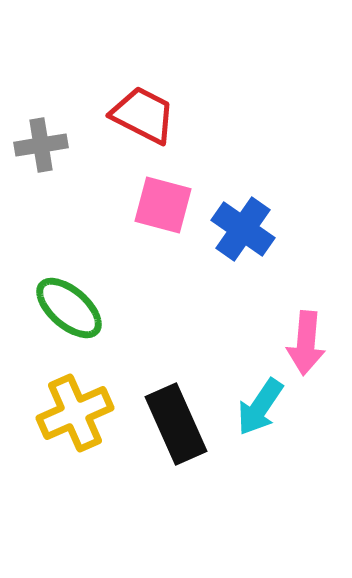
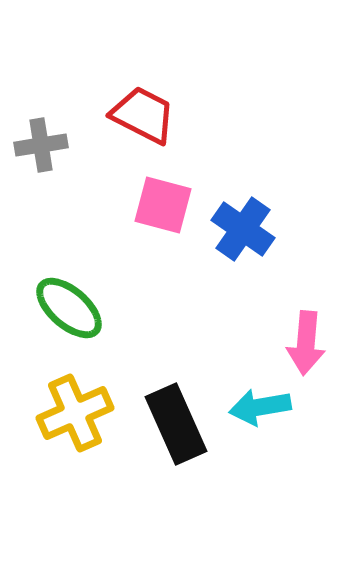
cyan arrow: rotated 46 degrees clockwise
